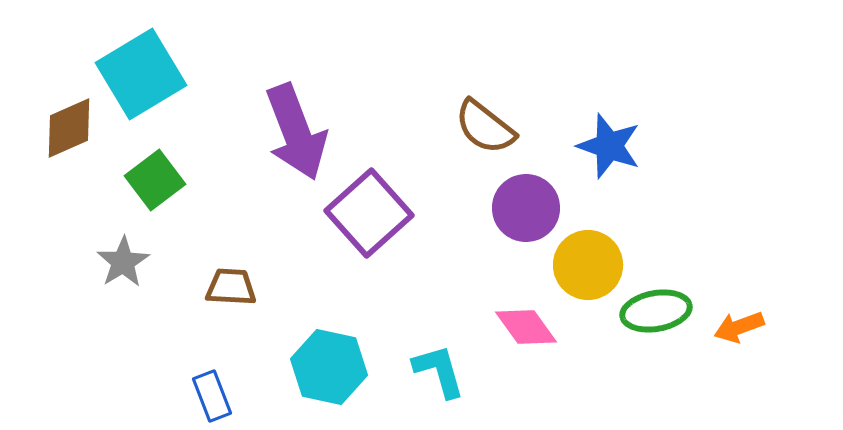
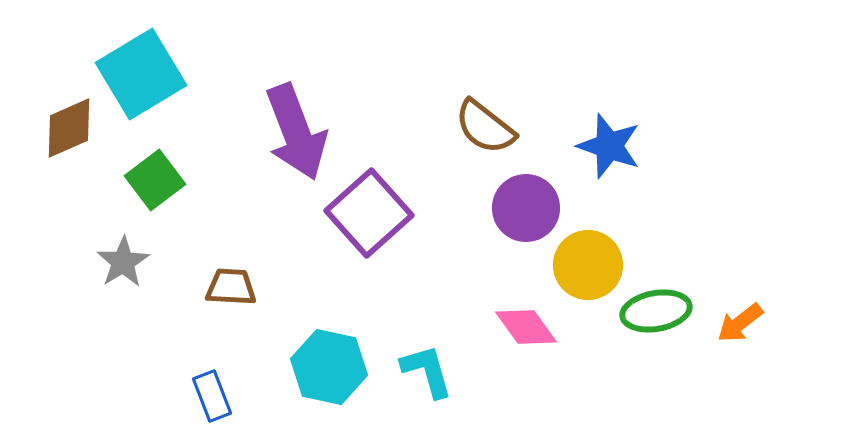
orange arrow: moved 1 px right, 4 px up; rotated 18 degrees counterclockwise
cyan L-shape: moved 12 px left
